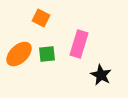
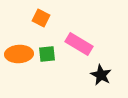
pink rectangle: rotated 76 degrees counterclockwise
orange ellipse: rotated 40 degrees clockwise
